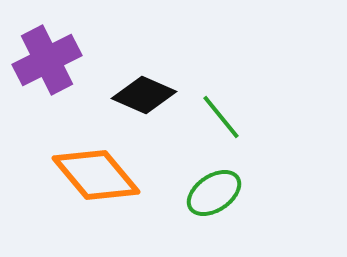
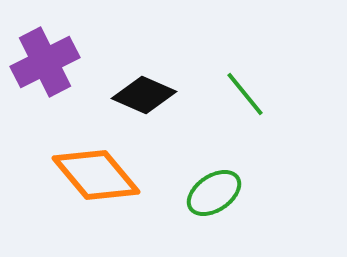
purple cross: moved 2 px left, 2 px down
green line: moved 24 px right, 23 px up
